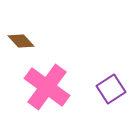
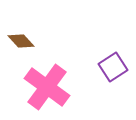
purple square: moved 2 px right, 22 px up
